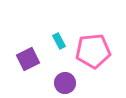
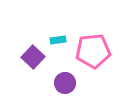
cyan rectangle: moved 1 px left, 1 px up; rotated 70 degrees counterclockwise
purple square: moved 5 px right, 2 px up; rotated 20 degrees counterclockwise
